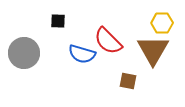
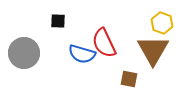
yellow hexagon: rotated 20 degrees clockwise
red semicircle: moved 4 px left, 2 px down; rotated 20 degrees clockwise
brown square: moved 1 px right, 2 px up
